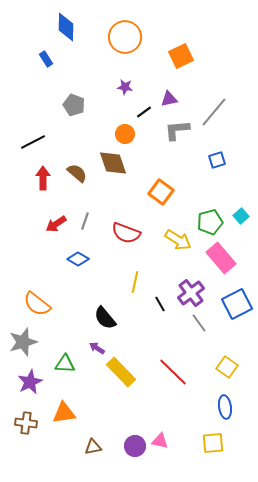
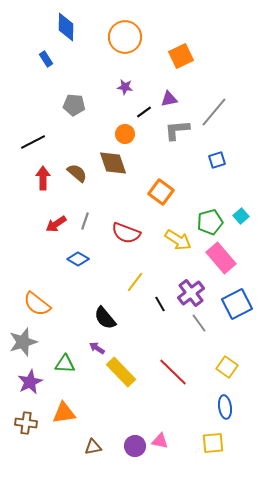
gray pentagon at (74, 105): rotated 15 degrees counterclockwise
yellow line at (135, 282): rotated 25 degrees clockwise
